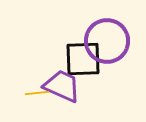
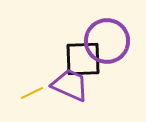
purple trapezoid: moved 8 px right, 1 px up
yellow line: moved 5 px left; rotated 20 degrees counterclockwise
